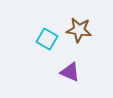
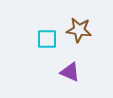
cyan square: rotated 30 degrees counterclockwise
